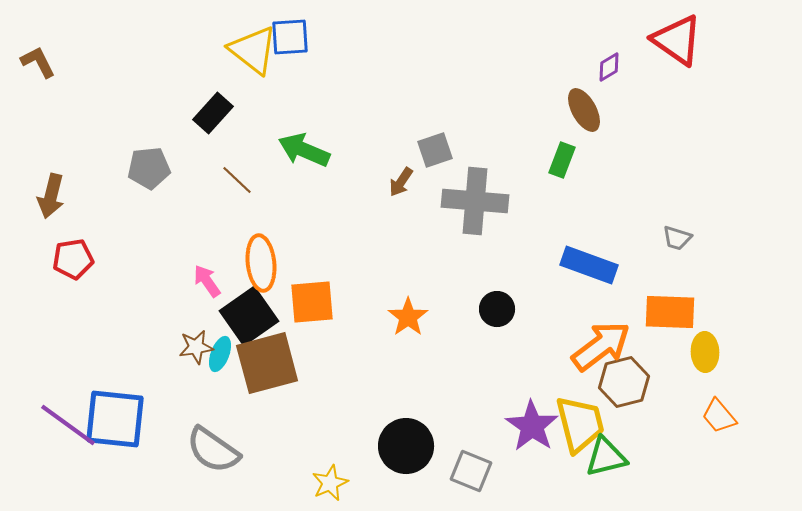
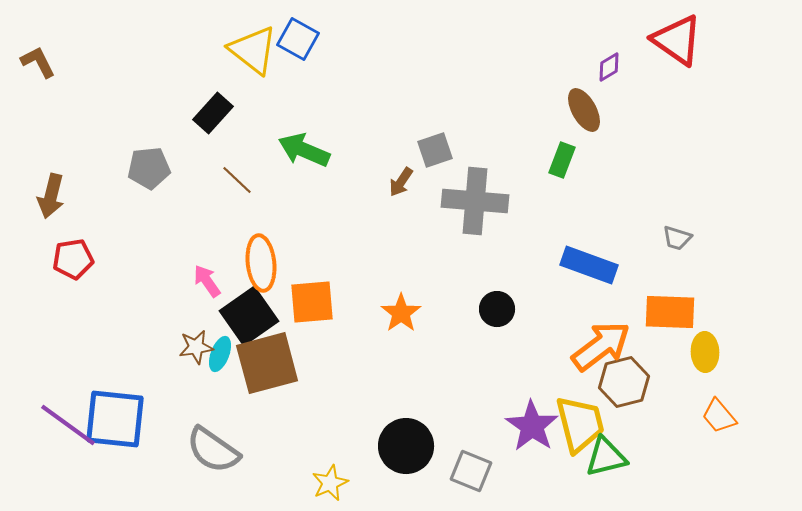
blue square at (290, 37): moved 8 px right, 2 px down; rotated 33 degrees clockwise
orange star at (408, 317): moved 7 px left, 4 px up
